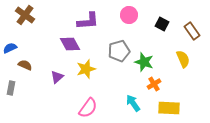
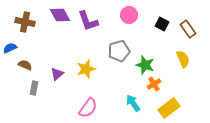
brown cross: moved 7 px down; rotated 24 degrees counterclockwise
purple L-shape: rotated 75 degrees clockwise
brown rectangle: moved 4 px left, 2 px up
purple diamond: moved 10 px left, 29 px up
green star: moved 1 px right, 3 px down
purple triangle: moved 3 px up
gray rectangle: moved 23 px right
yellow rectangle: rotated 40 degrees counterclockwise
